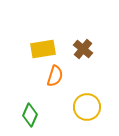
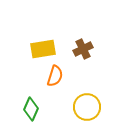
brown cross: rotated 24 degrees clockwise
green diamond: moved 1 px right, 6 px up
